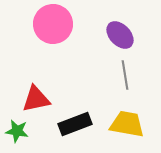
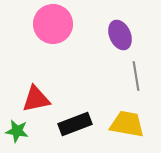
purple ellipse: rotated 20 degrees clockwise
gray line: moved 11 px right, 1 px down
